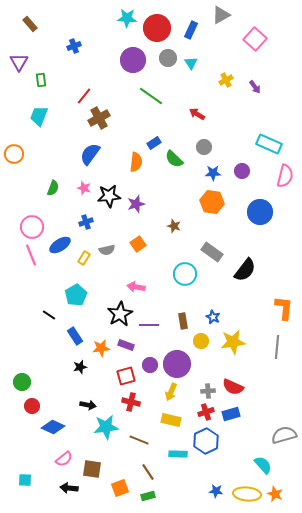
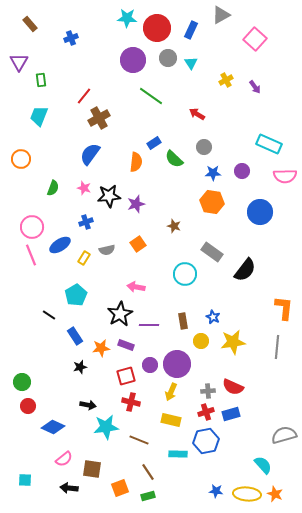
blue cross at (74, 46): moved 3 px left, 8 px up
orange circle at (14, 154): moved 7 px right, 5 px down
pink semicircle at (285, 176): rotated 75 degrees clockwise
red circle at (32, 406): moved 4 px left
blue hexagon at (206, 441): rotated 15 degrees clockwise
